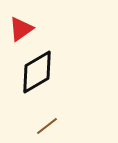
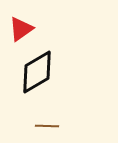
brown line: rotated 40 degrees clockwise
